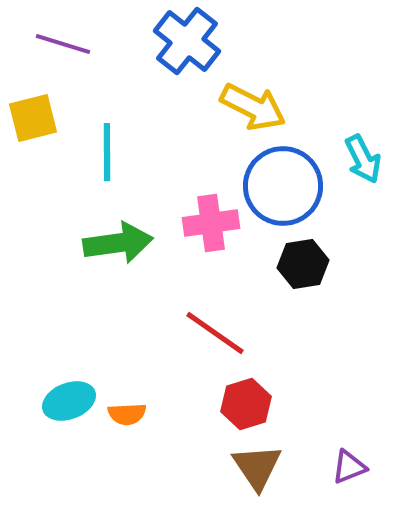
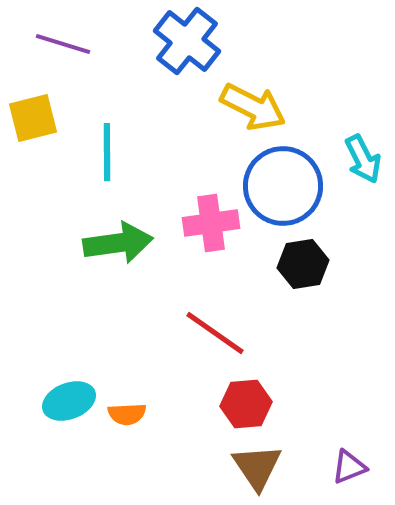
red hexagon: rotated 12 degrees clockwise
